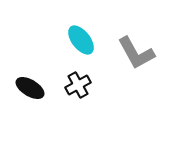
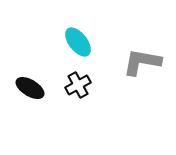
cyan ellipse: moved 3 px left, 2 px down
gray L-shape: moved 6 px right, 9 px down; rotated 129 degrees clockwise
